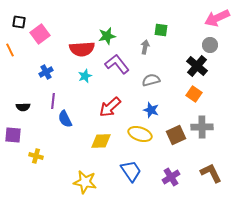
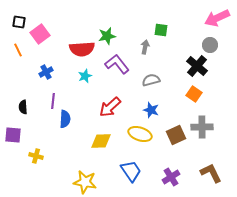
orange line: moved 8 px right
black semicircle: rotated 88 degrees clockwise
blue semicircle: rotated 150 degrees counterclockwise
